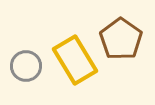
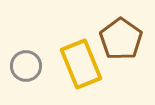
yellow rectangle: moved 6 px right, 4 px down; rotated 9 degrees clockwise
